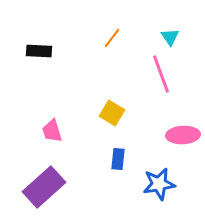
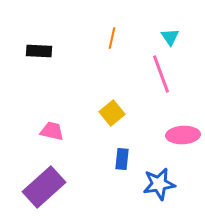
orange line: rotated 25 degrees counterclockwise
yellow square: rotated 20 degrees clockwise
pink trapezoid: rotated 120 degrees clockwise
blue rectangle: moved 4 px right
